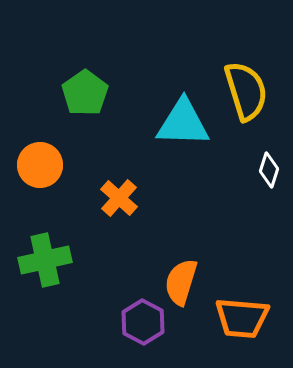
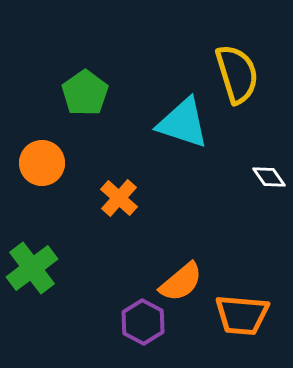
yellow semicircle: moved 9 px left, 17 px up
cyan triangle: rotated 16 degrees clockwise
orange circle: moved 2 px right, 2 px up
white diamond: moved 7 px down; rotated 52 degrees counterclockwise
green cross: moved 13 px left, 8 px down; rotated 24 degrees counterclockwise
orange semicircle: rotated 147 degrees counterclockwise
orange trapezoid: moved 3 px up
